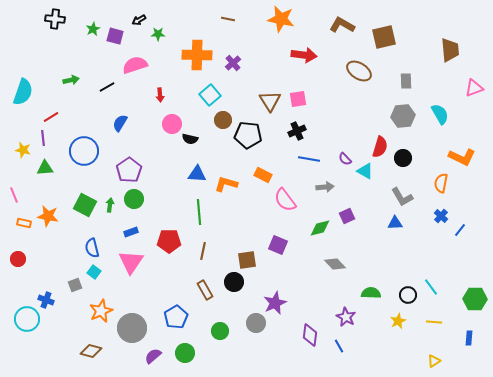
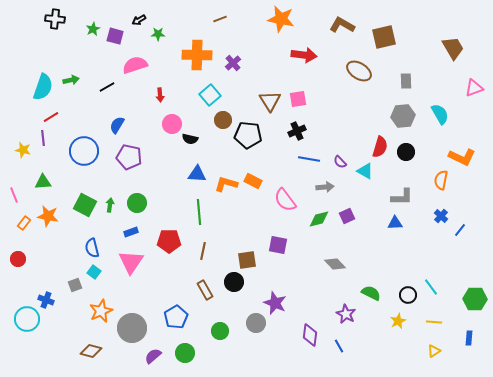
brown line at (228, 19): moved 8 px left; rotated 32 degrees counterclockwise
brown trapezoid at (450, 50): moved 3 px right, 2 px up; rotated 25 degrees counterclockwise
cyan semicircle at (23, 92): moved 20 px right, 5 px up
blue semicircle at (120, 123): moved 3 px left, 2 px down
black circle at (403, 158): moved 3 px right, 6 px up
purple semicircle at (345, 159): moved 5 px left, 3 px down
green triangle at (45, 168): moved 2 px left, 14 px down
purple pentagon at (129, 170): moved 13 px up; rotated 25 degrees counterclockwise
orange rectangle at (263, 175): moved 10 px left, 6 px down
orange semicircle at (441, 183): moved 3 px up
gray L-shape at (402, 197): rotated 60 degrees counterclockwise
green circle at (134, 199): moved 3 px right, 4 px down
orange rectangle at (24, 223): rotated 64 degrees counterclockwise
green diamond at (320, 228): moved 1 px left, 9 px up
purple square at (278, 245): rotated 12 degrees counterclockwise
green semicircle at (371, 293): rotated 24 degrees clockwise
purple star at (275, 303): rotated 25 degrees counterclockwise
purple star at (346, 317): moved 3 px up
yellow triangle at (434, 361): moved 10 px up
